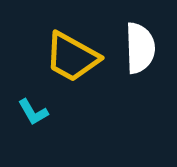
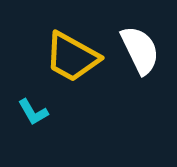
white semicircle: moved 2 px down; rotated 24 degrees counterclockwise
